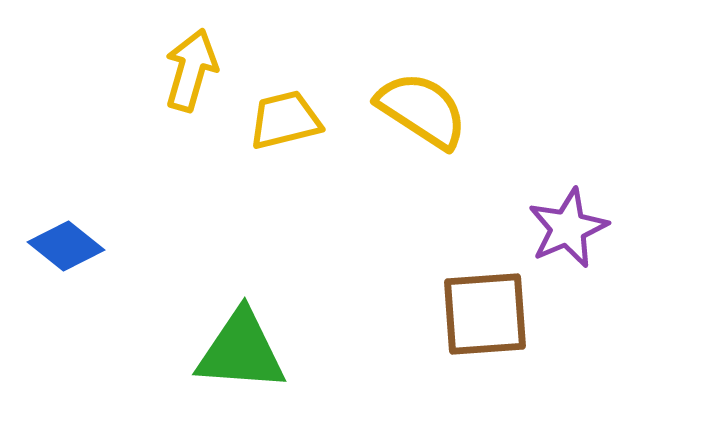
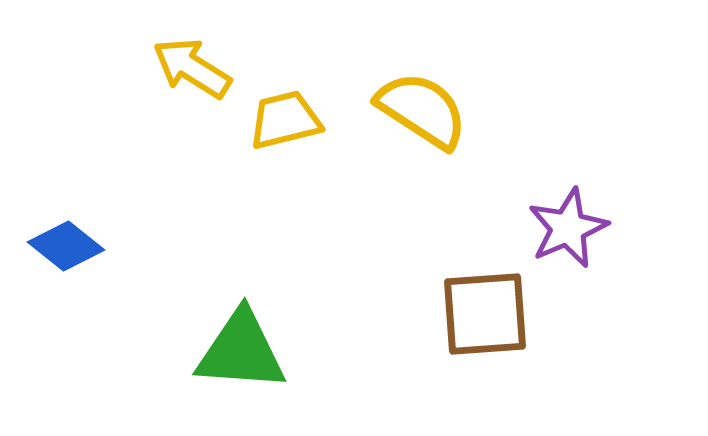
yellow arrow: moved 1 px right, 2 px up; rotated 74 degrees counterclockwise
